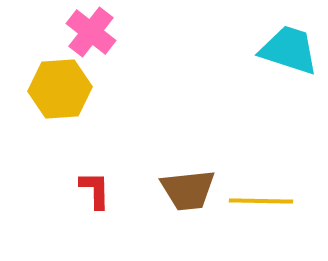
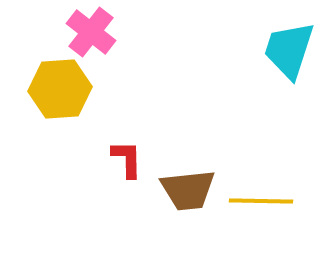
cyan trapezoid: rotated 90 degrees counterclockwise
red L-shape: moved 32 px right, 31 px up
